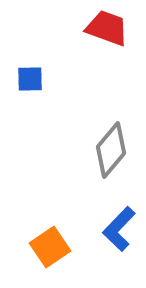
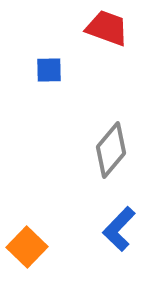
blue square: moved 19 px right, 9 px up
orange square: moved 23 px left; rotated 12 degrees counterclockwise
